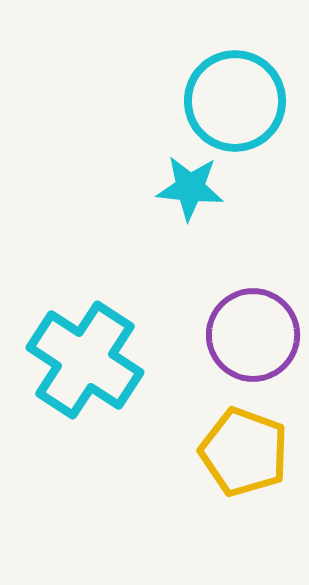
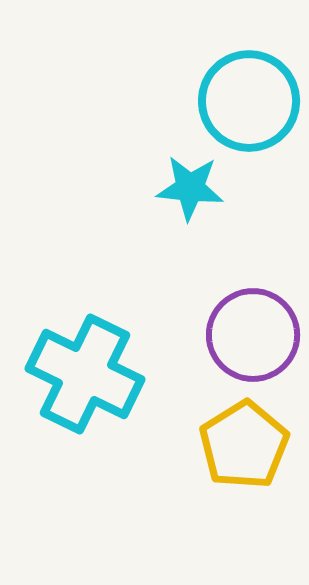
cyan circle: moved 14 px right
cyan cross: moved 14 px down; rotated 7 degrees counterclockwise
yellow pentagon: moved 7 px up; rotated 20 degrees clockwise
